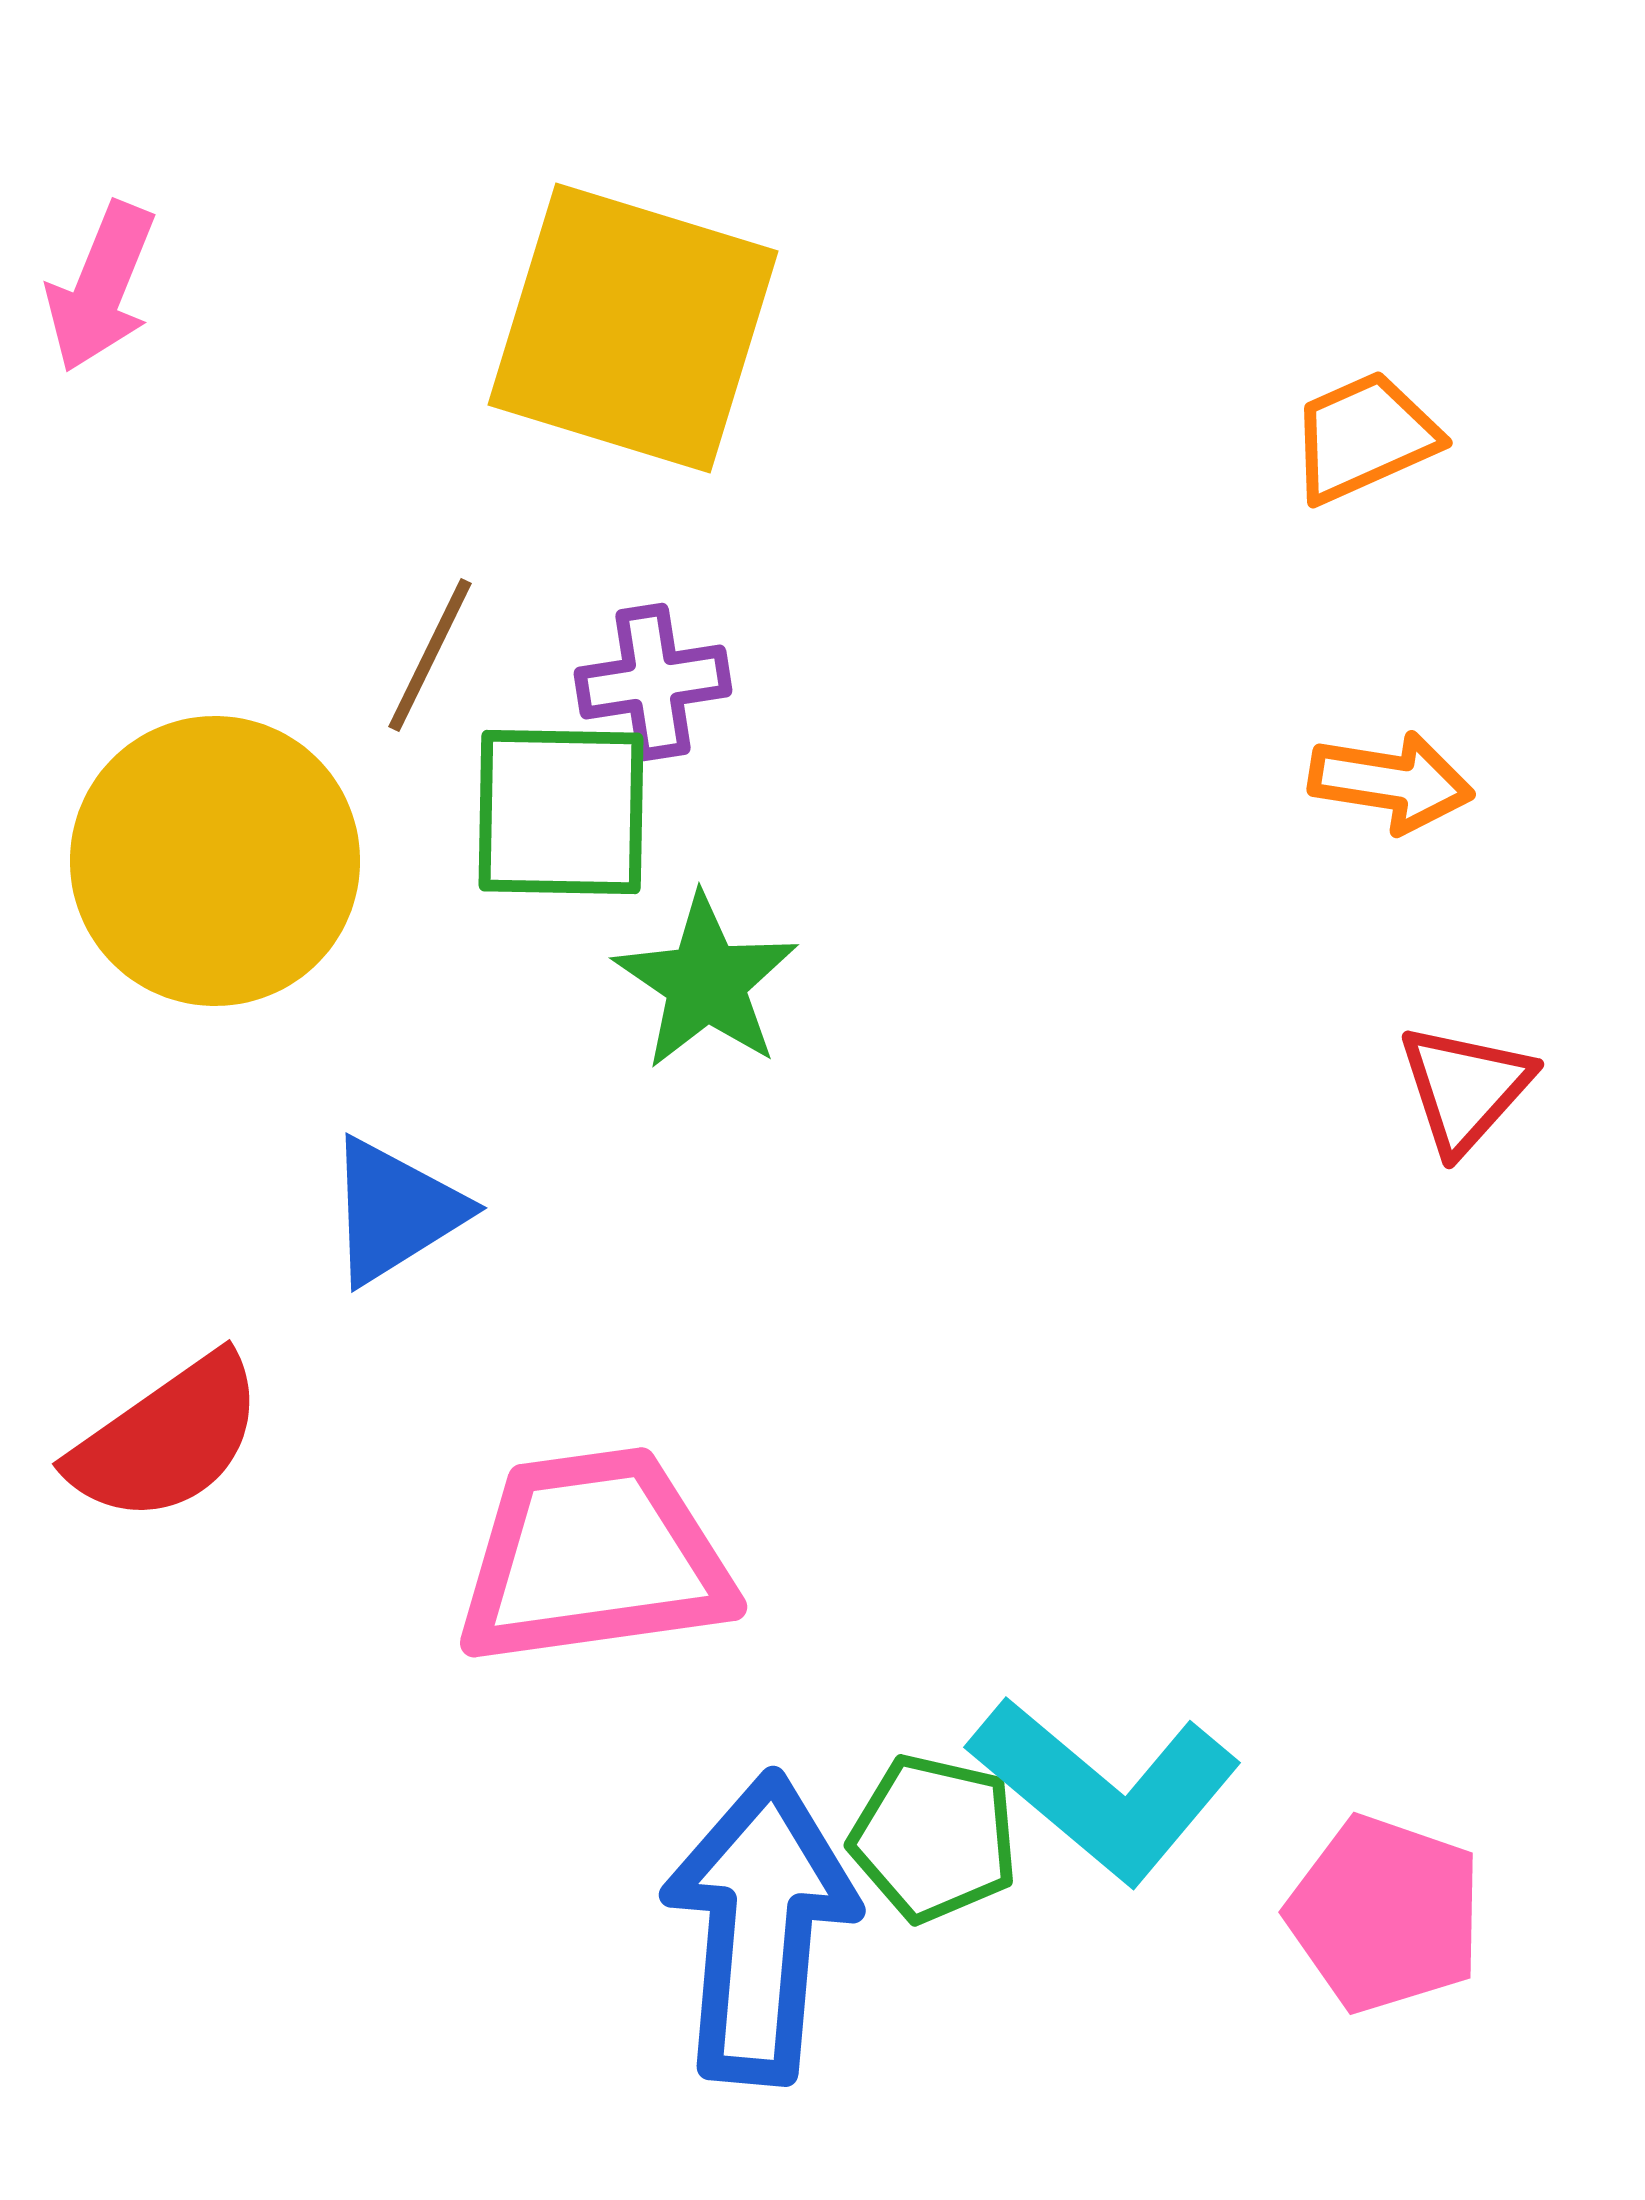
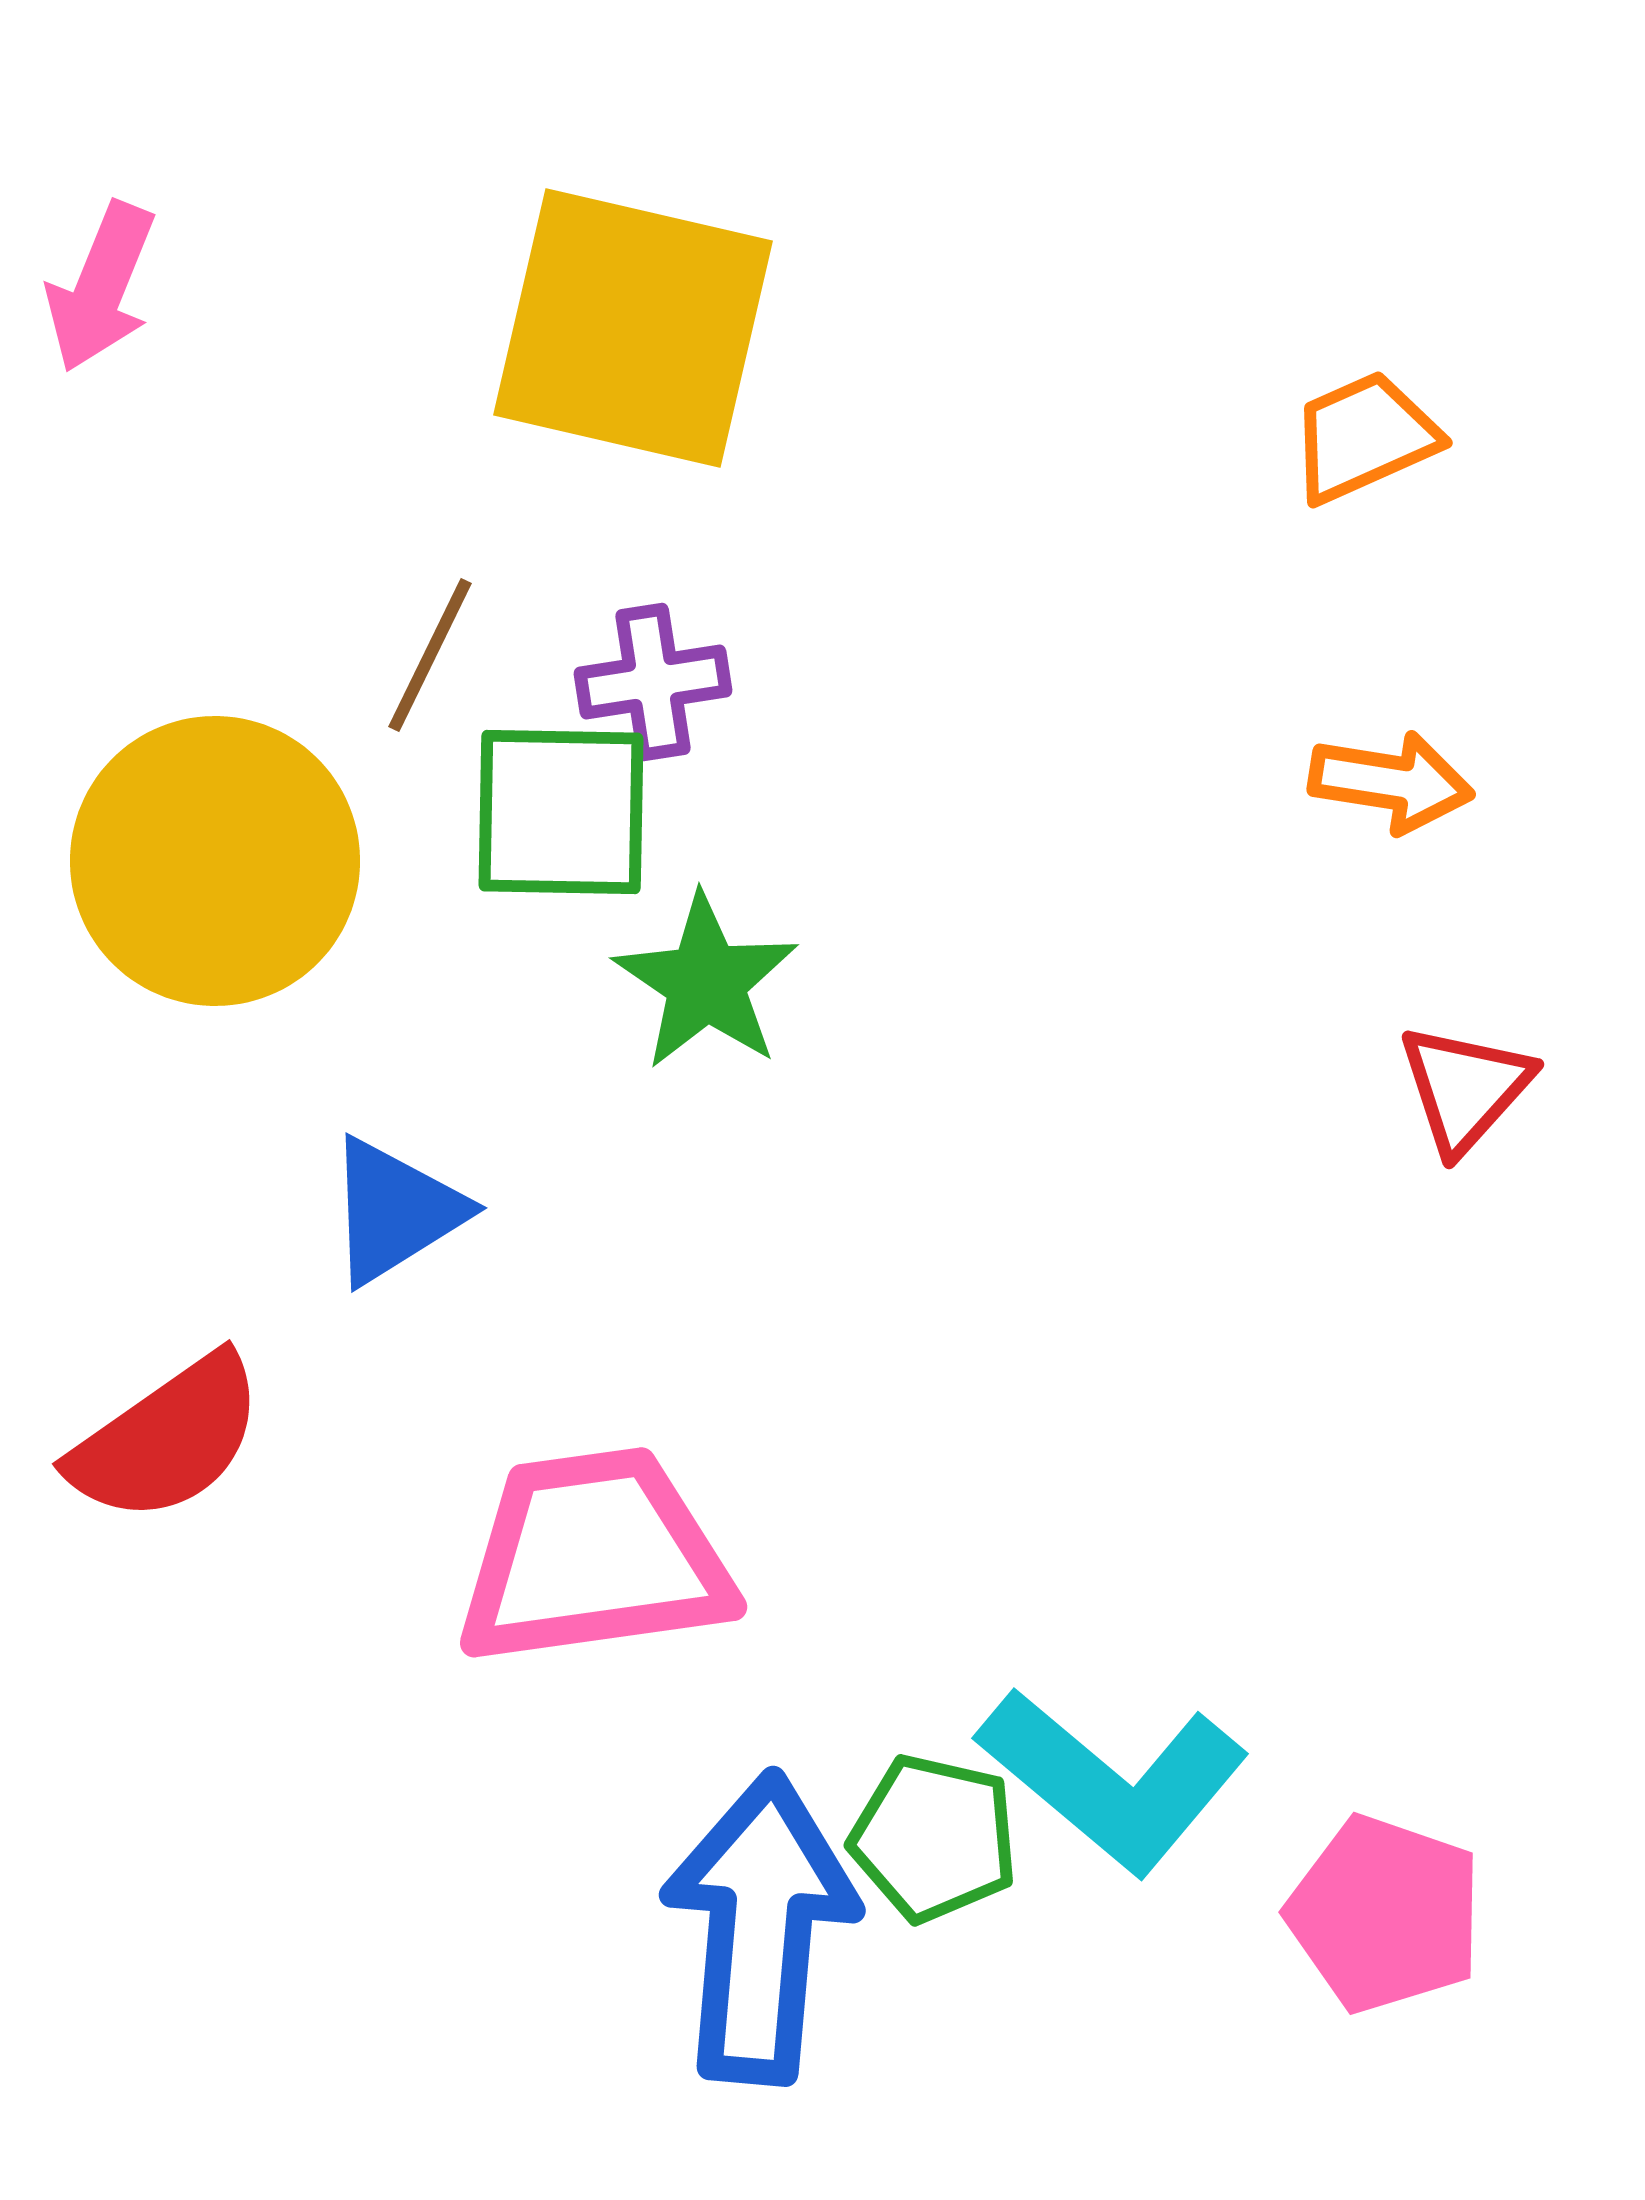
yellow square: rotated 4 degrees counterclockwise
cyan L-shape: moved 8 px right, 9 px up
